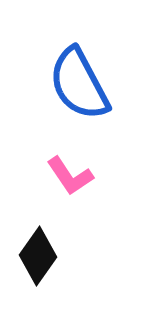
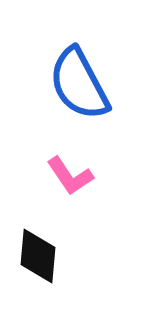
black diamond: rotated 30 degrees counterclockwise
